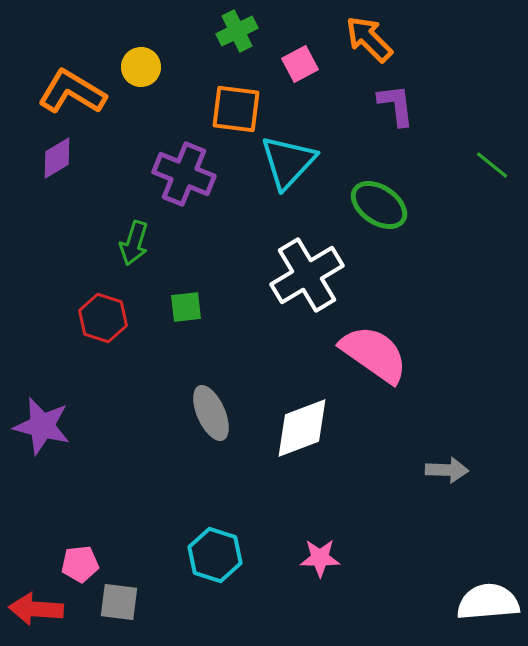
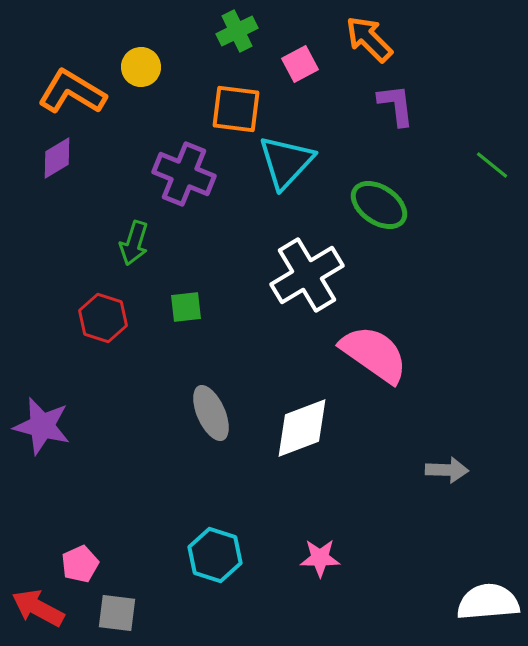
cyan triangle: moved 2 px left
pink pentagon: rotated 18 degrees counterclockwise
gray square: moved 2 px left, 11 px down
red arrow: moved 2 px right, 1 px up; rotated 24 degrees clockwise
